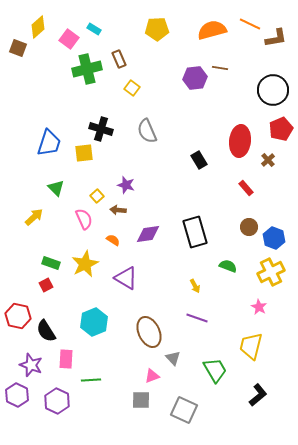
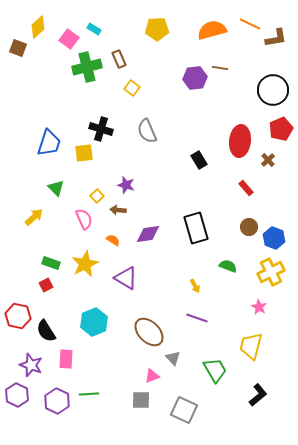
green cross at (87, 69): moved 2 px up
black rectangle at (195, 232): moved 1 px right, 4 px up
brown ellipse at (149, 332): rotated 20 degrees counterclockwise
green line at (91, 380): moved 2 px left, 14 px down
